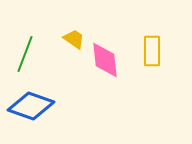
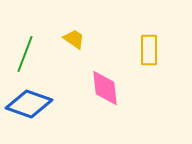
yellow rectangle: moved 3 px left, 1 px up
pink diamond: moved 28 px down
blue diamond: moved 2 px left, 2 px up
